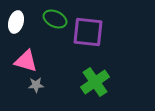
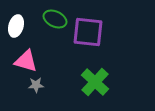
white ellipse: moved 4 px down
green cross: rotated 12 degrees counterclockwise
